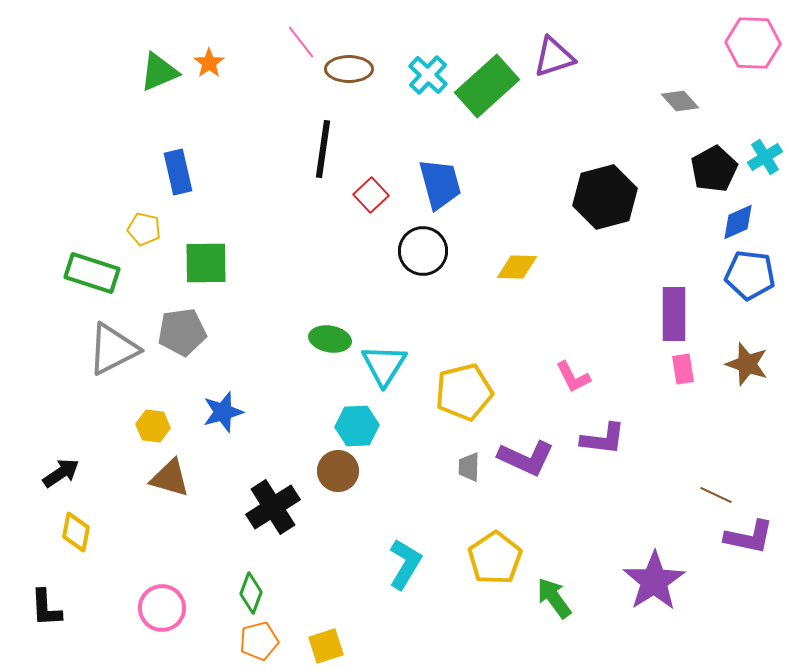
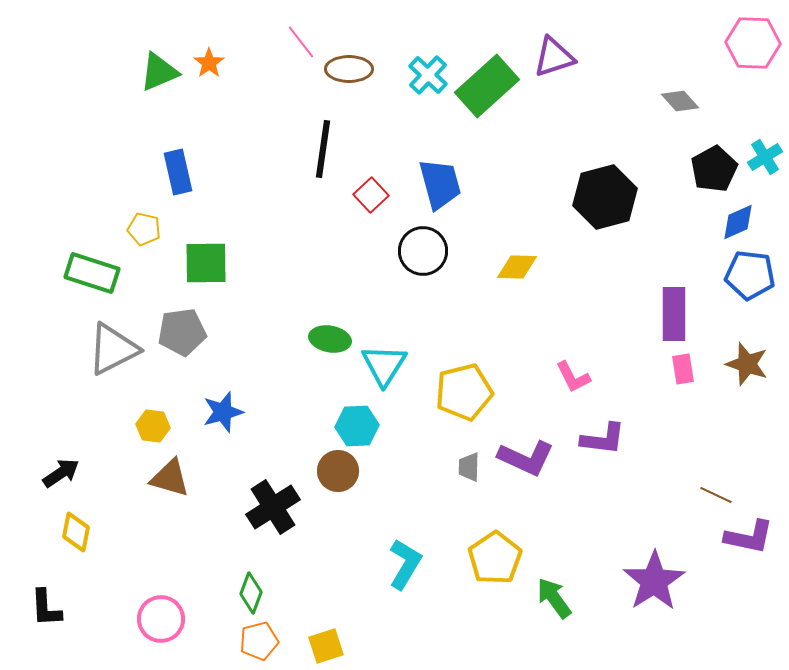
pink circle at (162, 608): moved 1 px left, 11 px down
